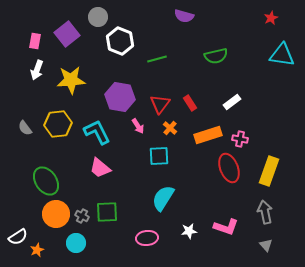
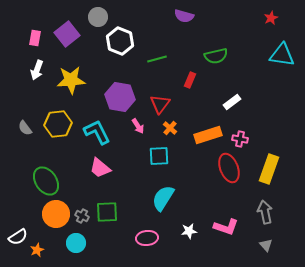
pink rectangle: moved 3 px up
red rectangle: moved 23 px up; rotated 56 degrees clockwise
yellow rectangle: moved 2 px up
